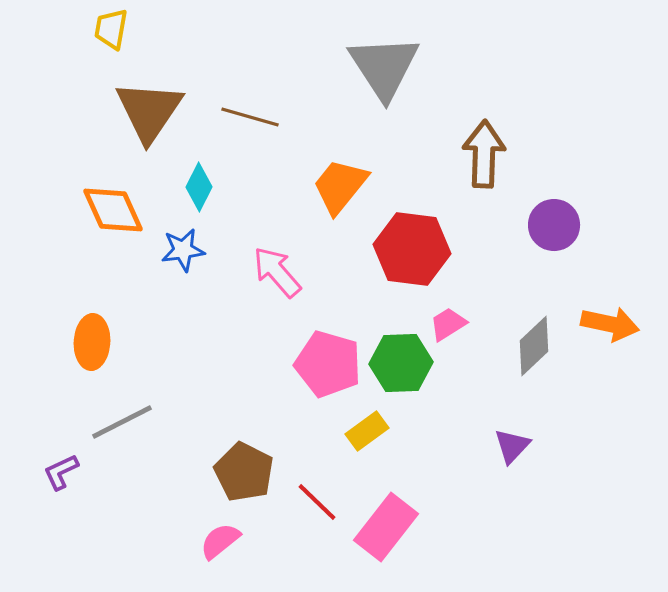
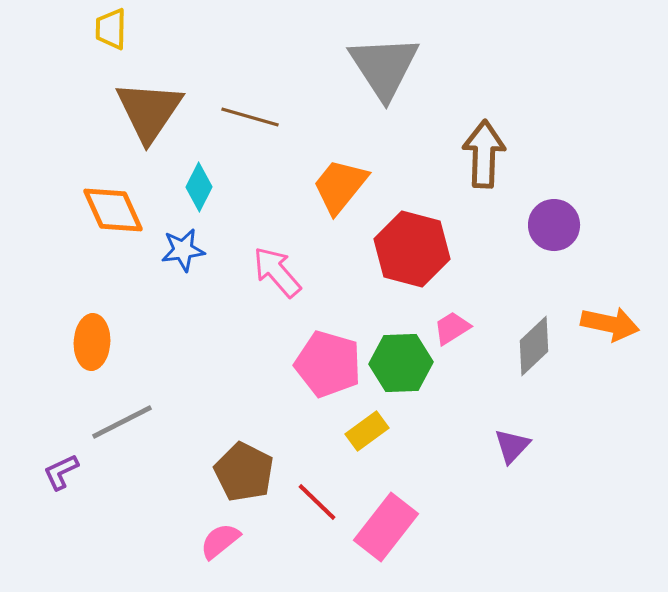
yellow trapezoid: rotated 9 degrees counterclockwise
red hexagon: rotated 8 degrees clockwise
pink trapezoid: moved 4 px right, 4 px down
